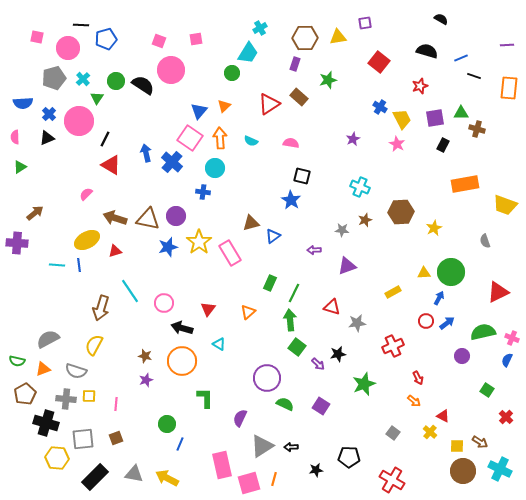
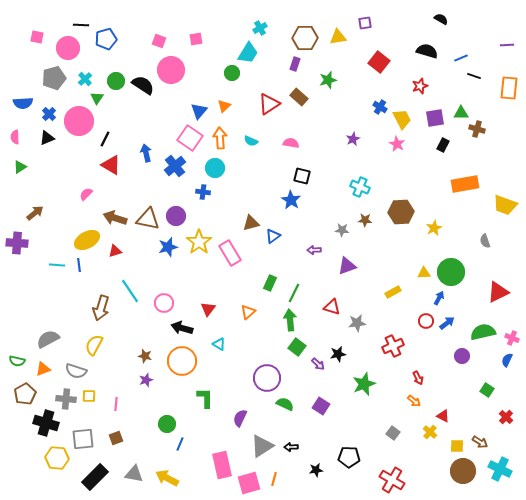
cyan cross at (83, 79): moved 2 px right
blue cross at (172, 162): moved 3 px right, 4 px down; rotated 10 degrees clockwise
brown star at (365, 220): rotated 24 degrees clockwise
